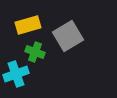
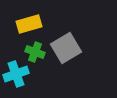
yellow rectangle: moved 1 px right, 1 px up
gray square: moved 2 px left, 12 px down
